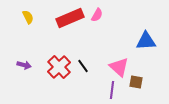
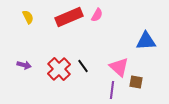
red rectangle: moved 1 px left, 1 px up
red cross: moved 2 px down
